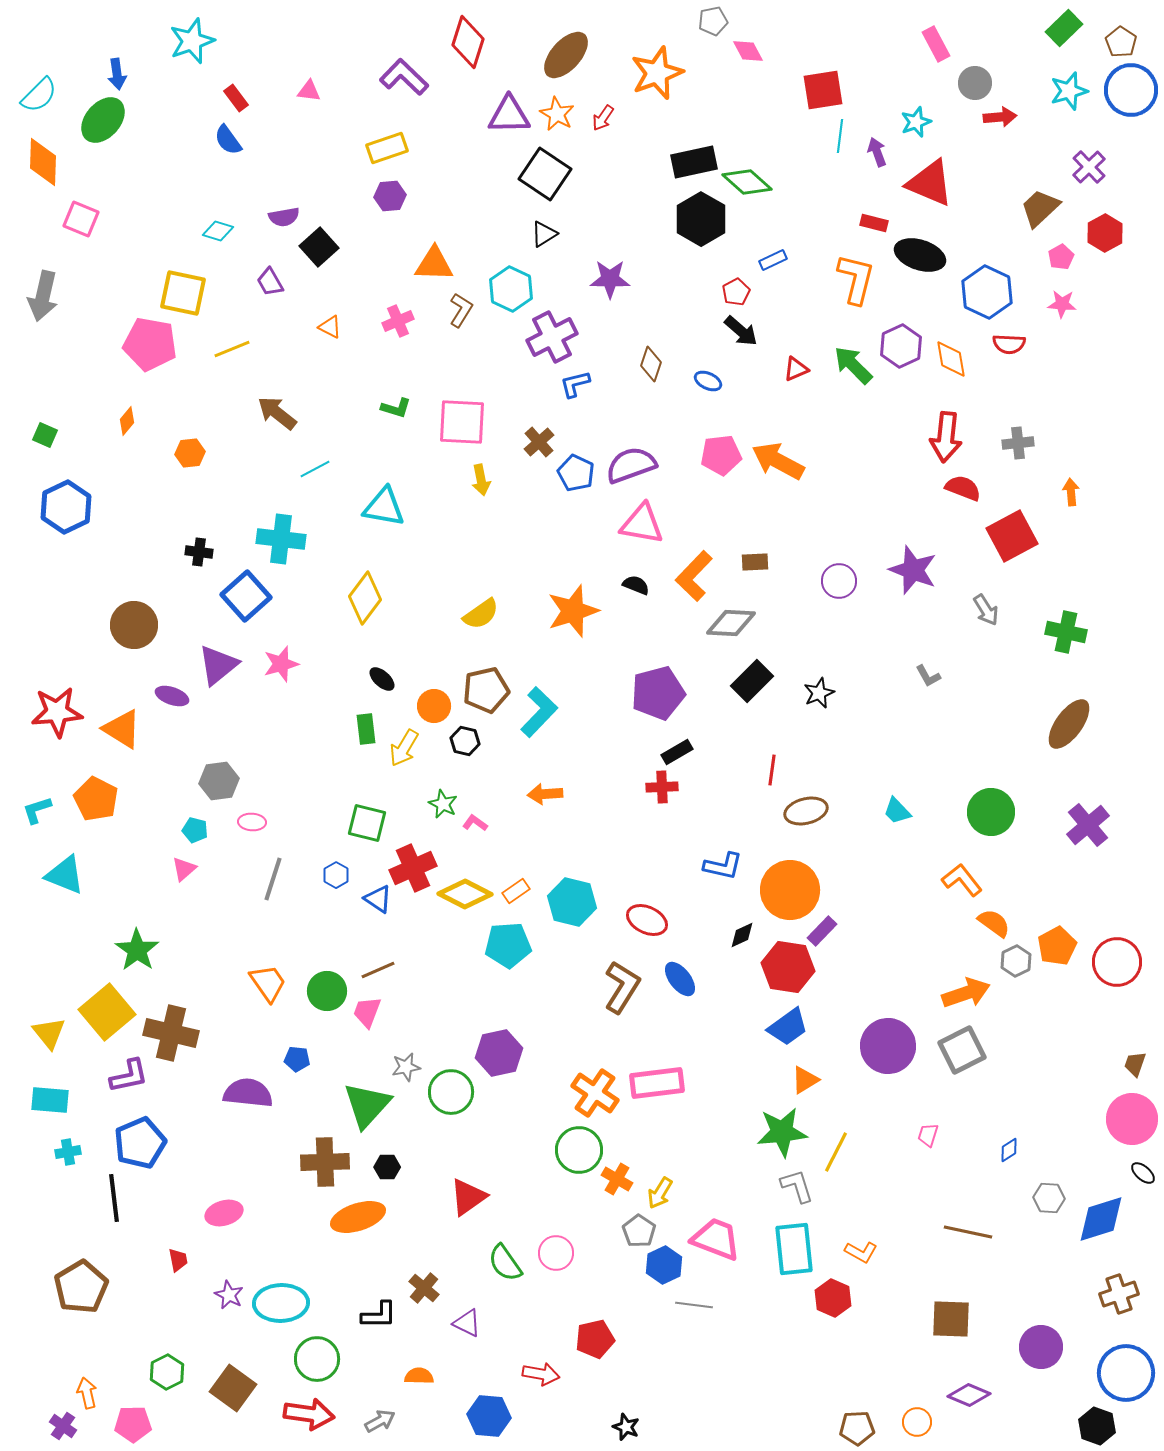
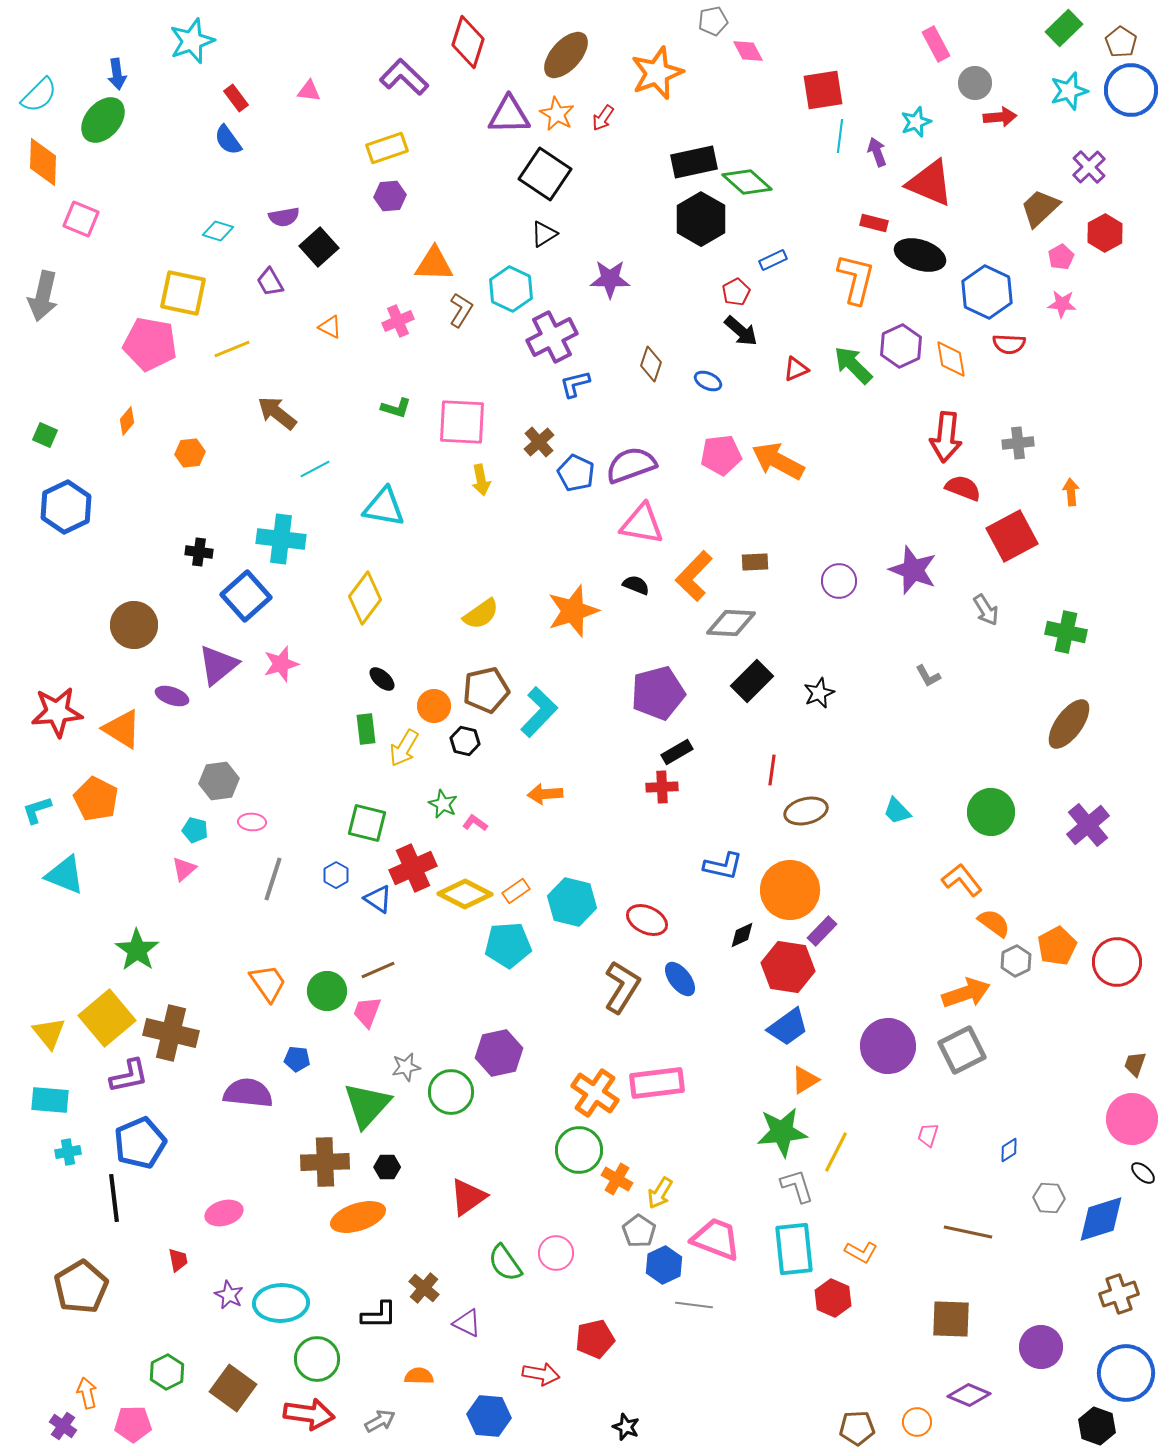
yellow square at (107, 1012): moved 6 px down
